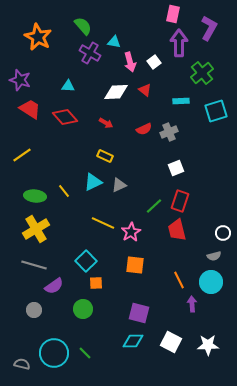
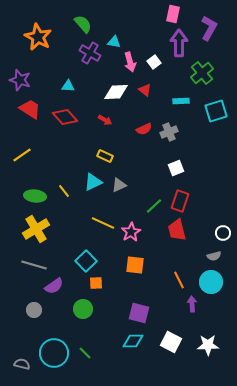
green semicircle at (83, 26): moved 2 px up
red arrow at (106, 123): moved 1 px left, 3 px up
